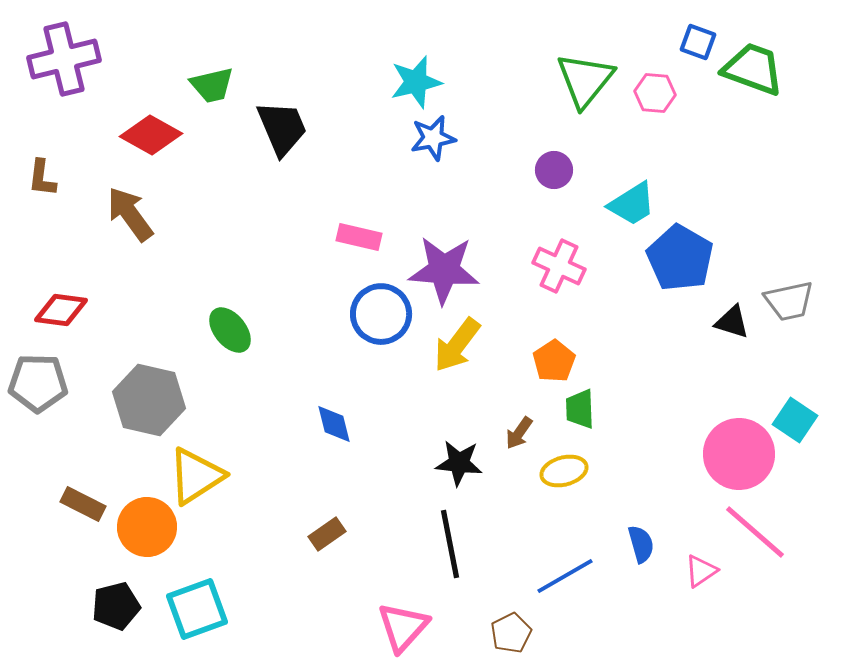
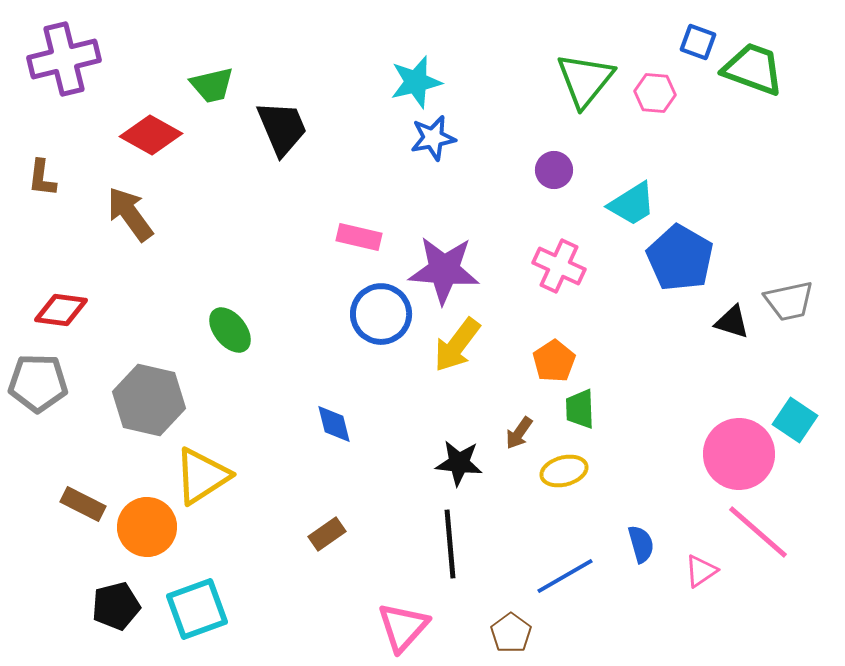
yellow triangle at (196, 476): moved 6 px right
pink line at (755, 532): moved 3 px right
black line at (450, 544): rotated 6 degrees clockwise
brown pentagon at (511, 633): rotated 9 degrees counterclockwise
